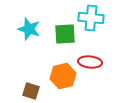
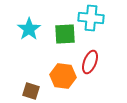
cyan star: rotated 20 degrees clockwise
red ellipse: rotated 75 degrees counterclockwise
orange hexagon: rotated 20 degrees clockwise
